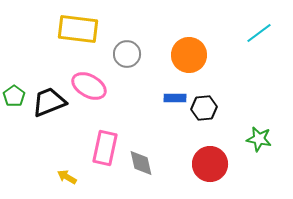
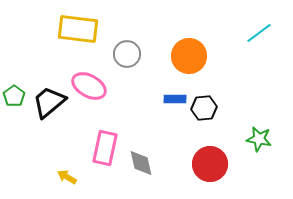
orange circle: moved 1 px down
blue rectangle: moved 1 px down
black trapezoid: rotated 18 degrees counterclockwise
